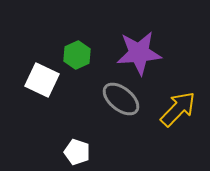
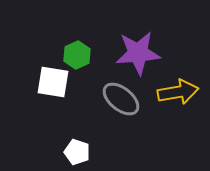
purple star: moved 1 px left
white square: moved 11 px right, 2 px down; rotated 16 degrees counterclockwise
yellow arrow: moved 17 px up; rotated 36 degrees clockwise
